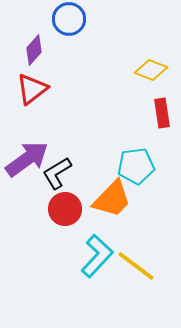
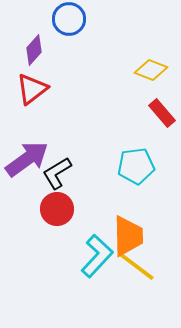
red rectangle: rotated 32 degrees counterclockwise
orange trapezoid: moved 16 px right, 37 px down; rotated 45 degrees counterclockwise
red circle: moved 8 px left
